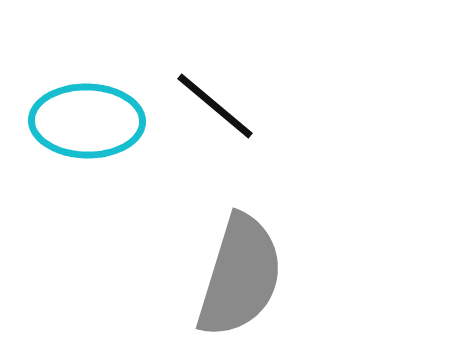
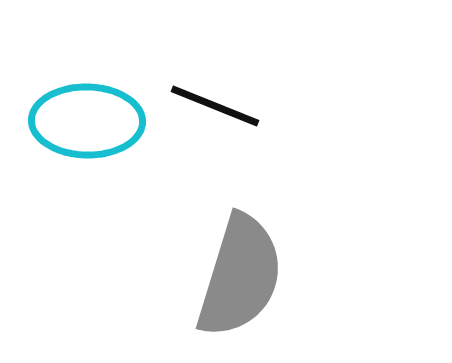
black line: rotated 18 degrees counterclockwise
